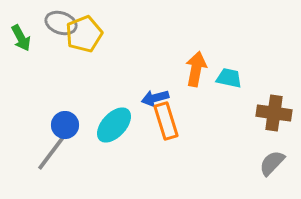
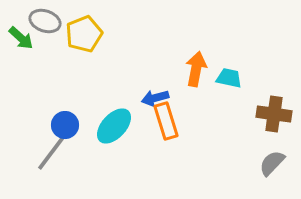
gray ellipse: moved 16 px left, 2 px up
green arrow: rotated 20 degrees counterclockwise
brown cross: moved 1 px down
cyan ellipse: moved 1 px down
